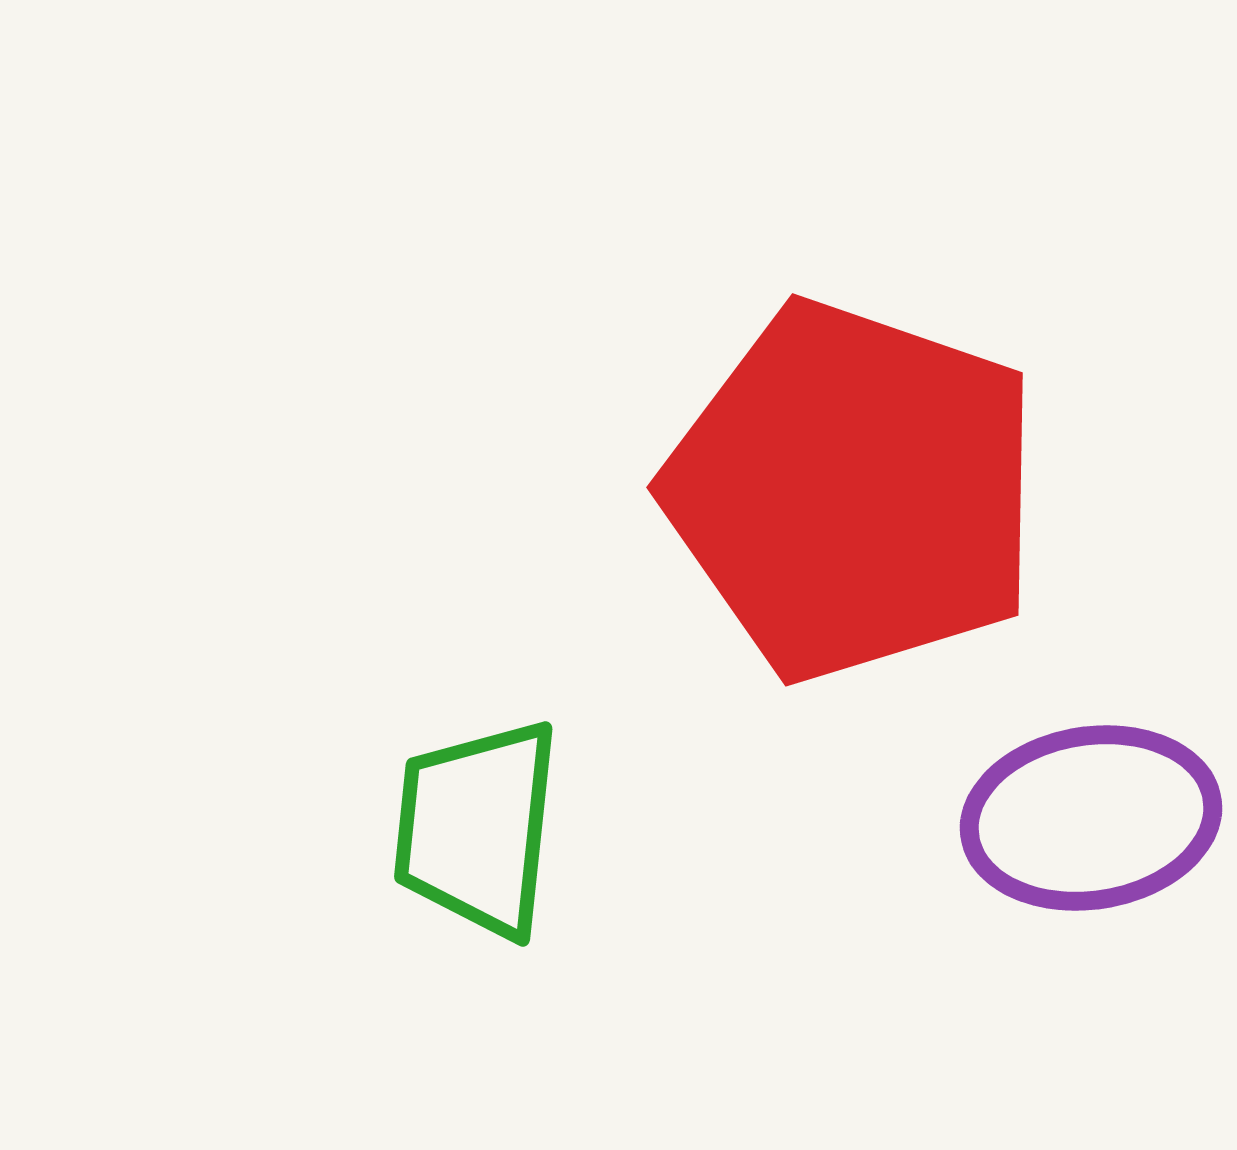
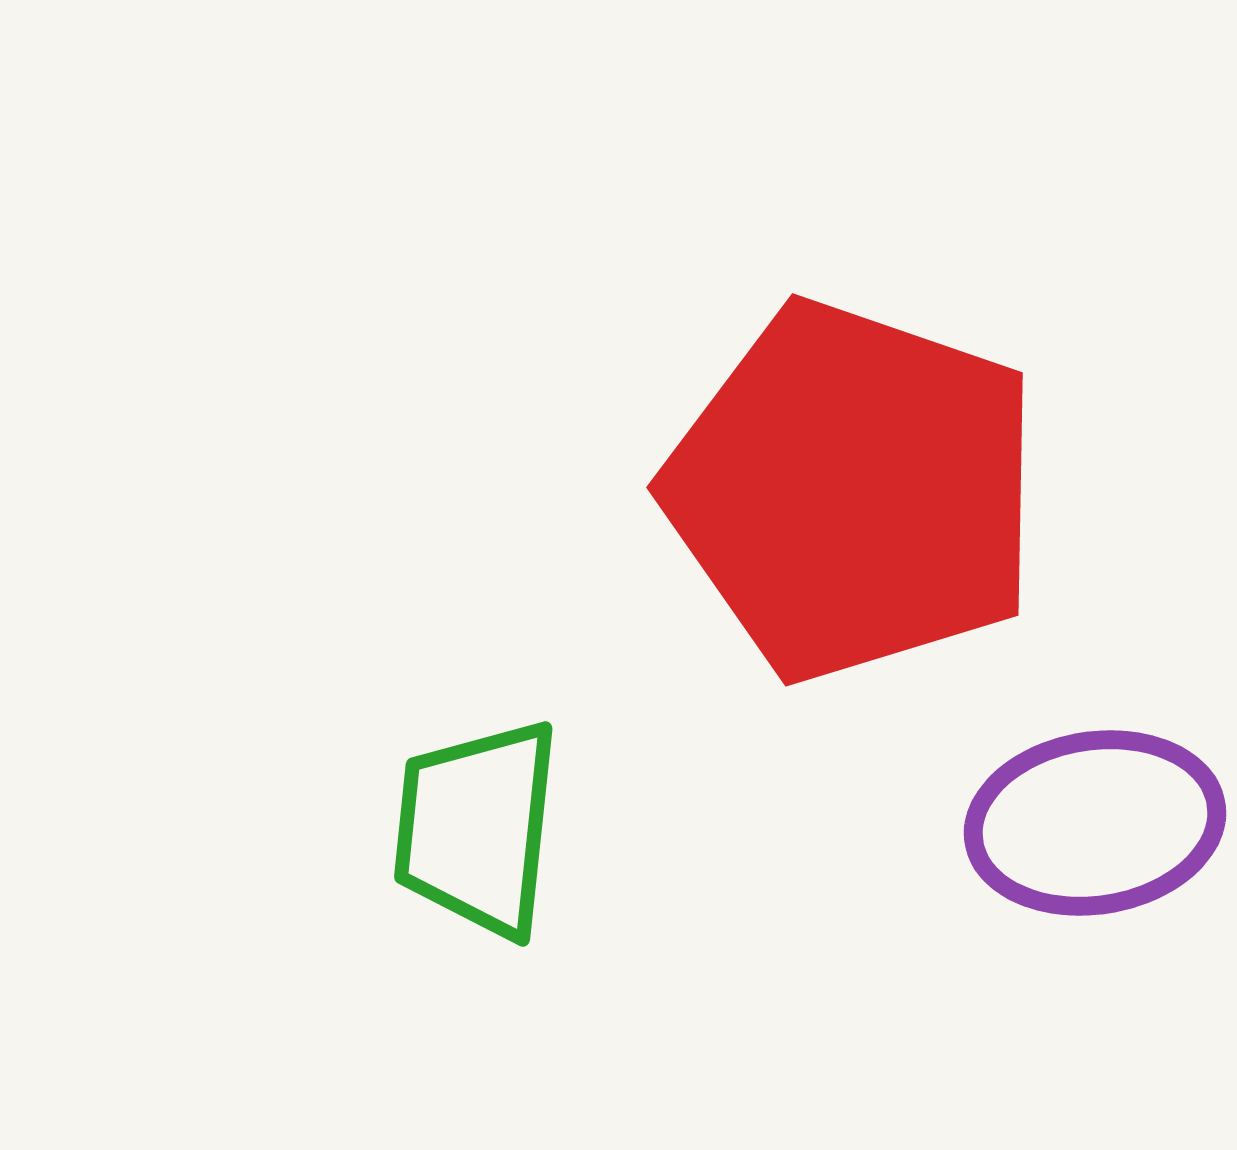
purple ellipse: moved 4 px right, 5 px down
